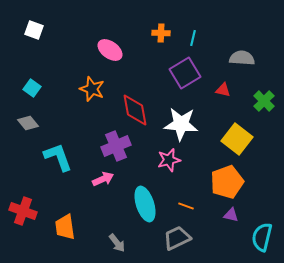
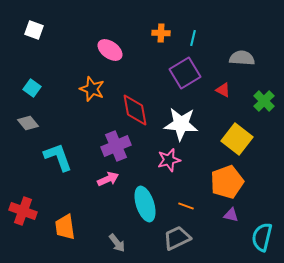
red triangle: rotated 14 degrees clockwise
pink arrow: moved 5 px right
